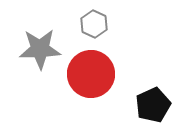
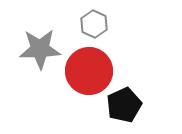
red circle: moved 2 px left, 3 px up
black pentagon: moved 29 px left
